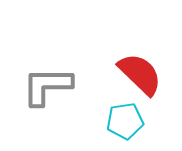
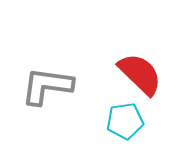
gray L-shape: rotated 8 degrees clockwise
